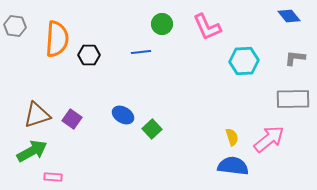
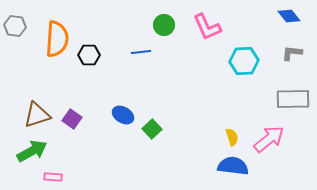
green circle: moved 2 px right, 1 px down
gray L-shape: moved 3 px left, 5 px up
